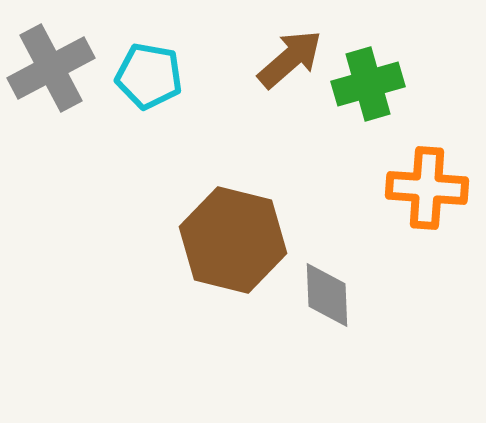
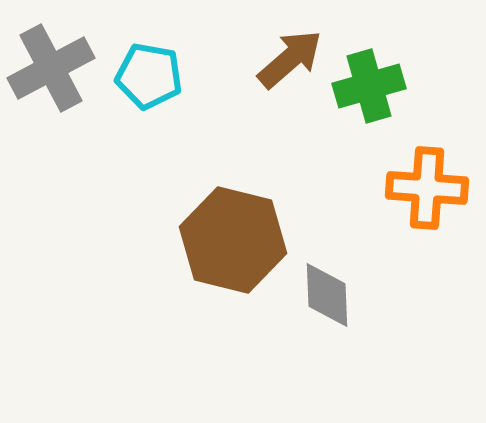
green cross: moved 1 px right, 2 px down
